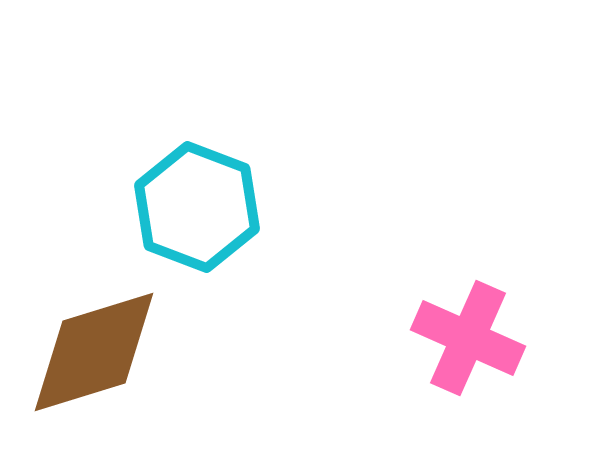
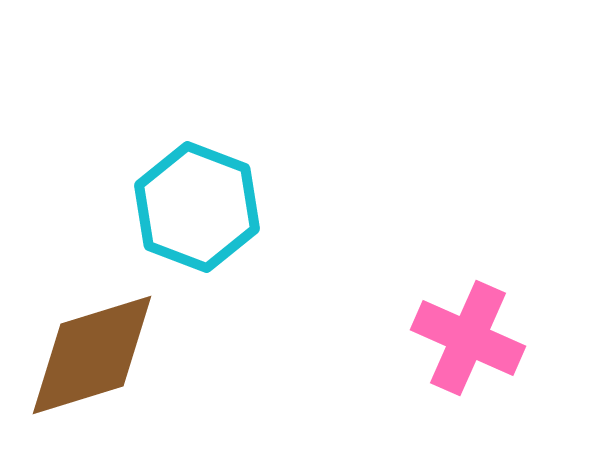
brown diamond: moved 2 px left, 3 px down
